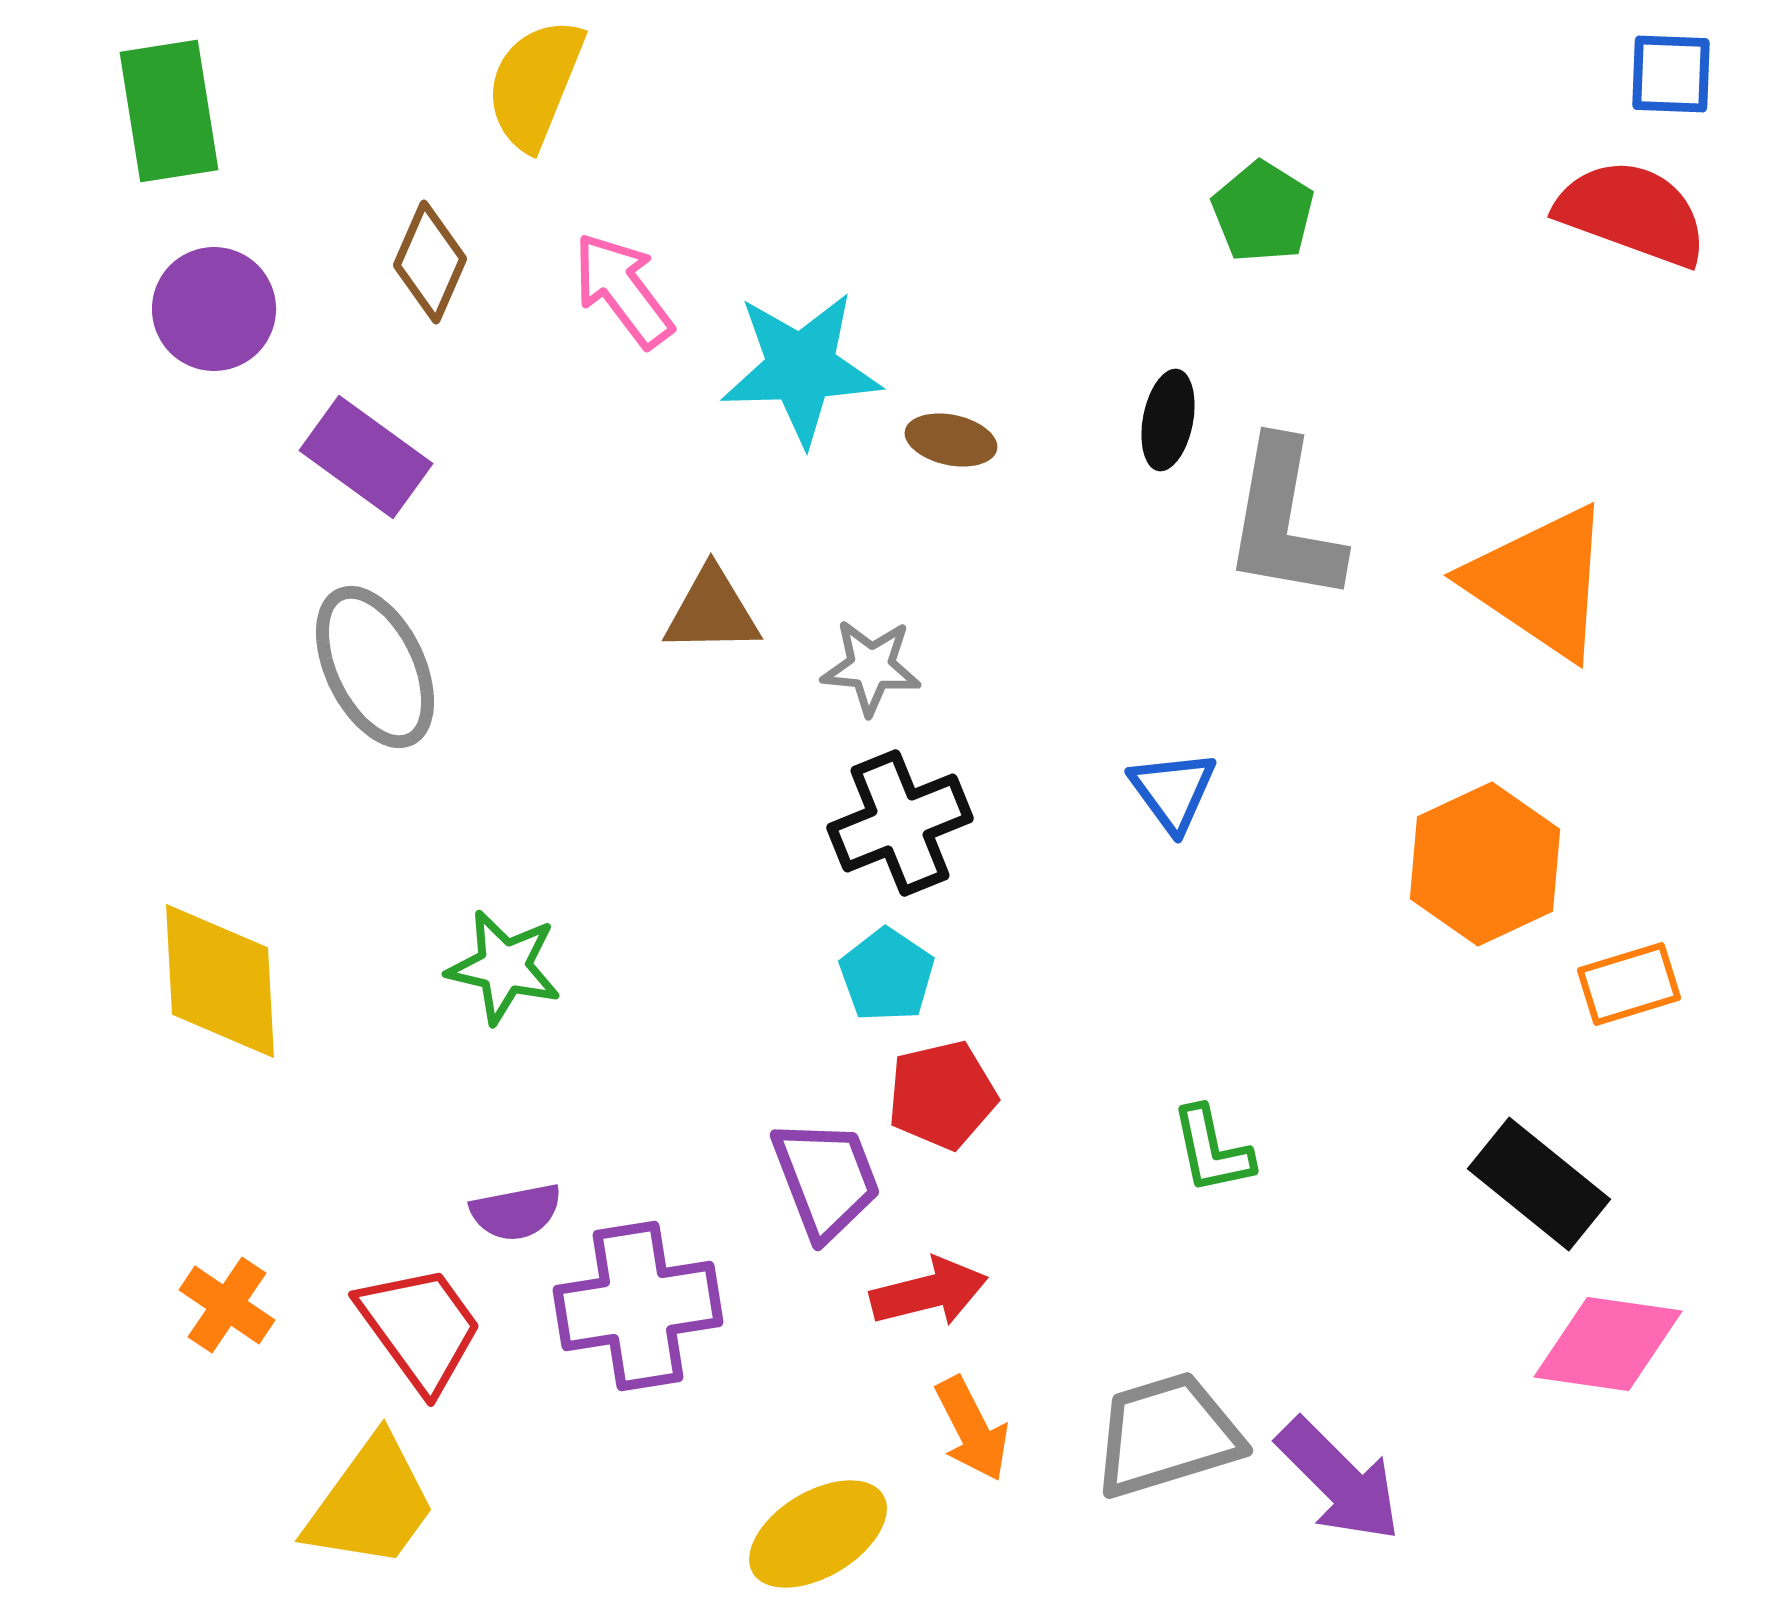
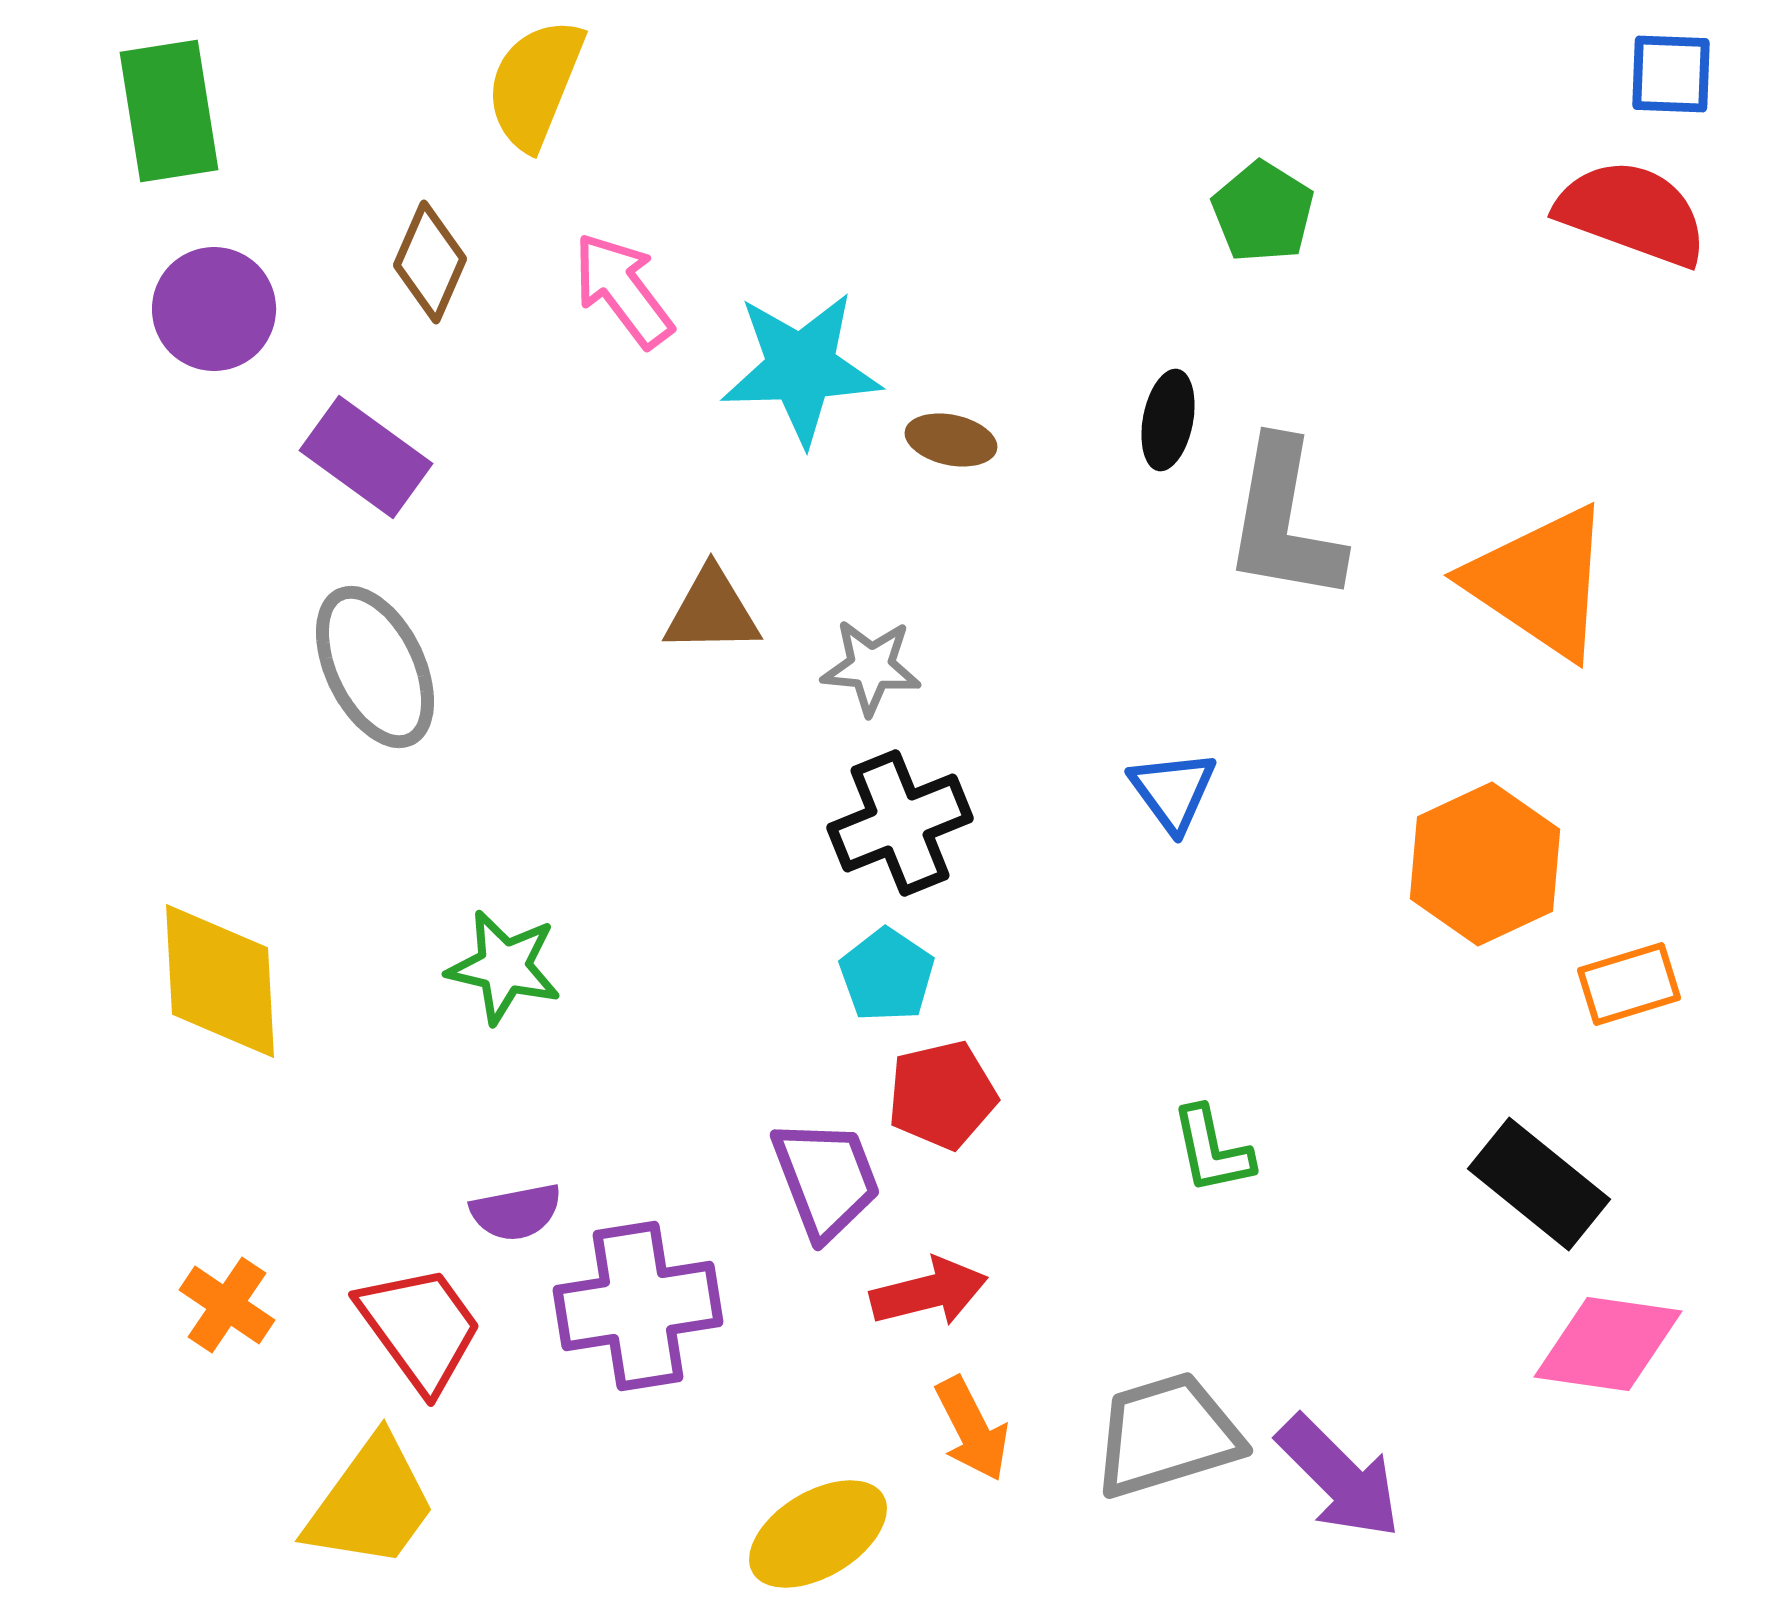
purple arrow: moved 3 px up
